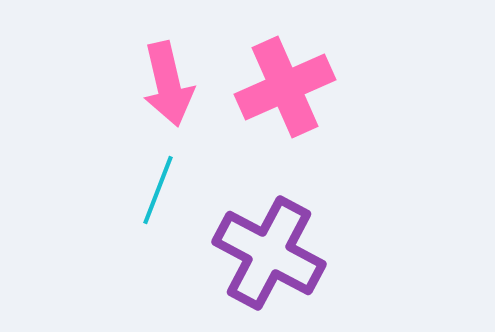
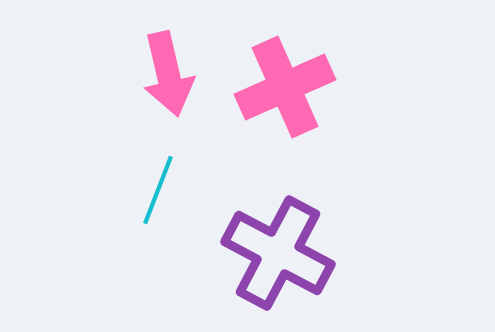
pink arrow: moved 10 px up
purple cross: moved 9 px right
